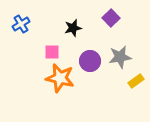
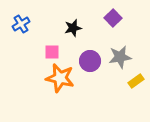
purple square: moved 2 px right
